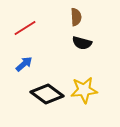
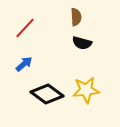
red line: rotated 15 degrees counterclockwise
yellow star: moved 2 px right
